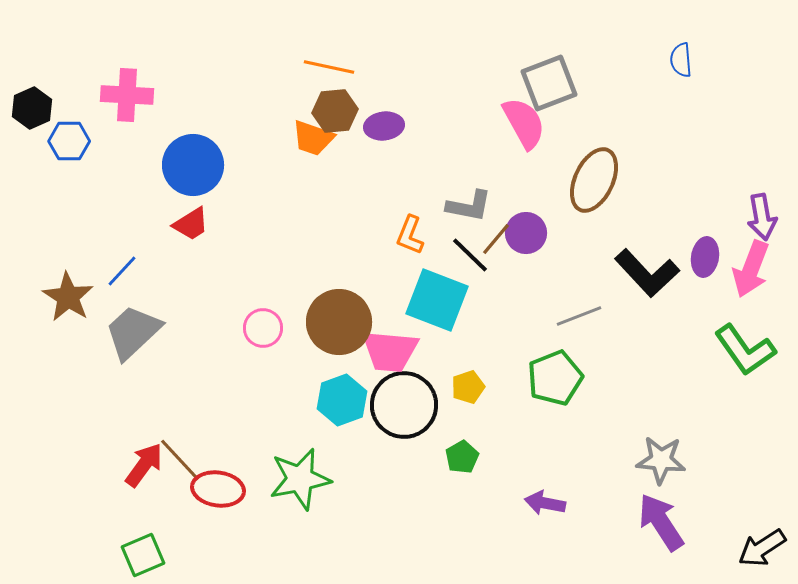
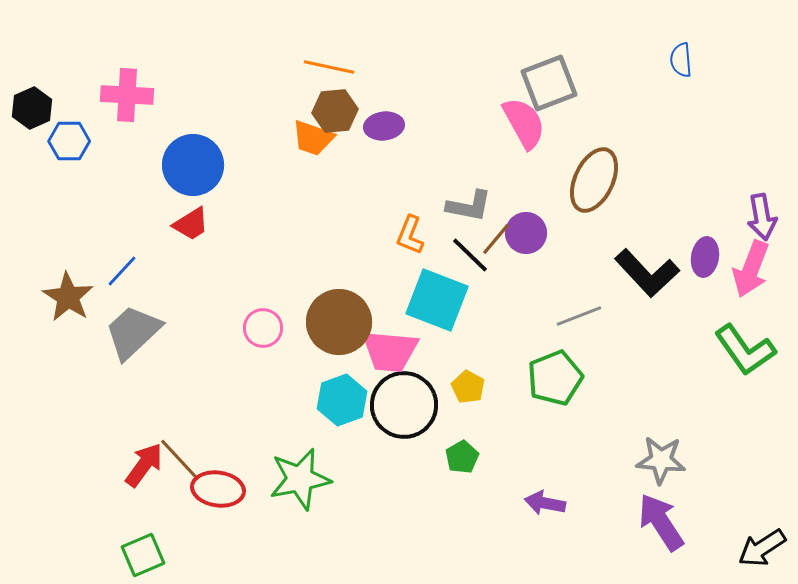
yellow pentagon at (468, 387): rotated 24 degrees counterclockwise
